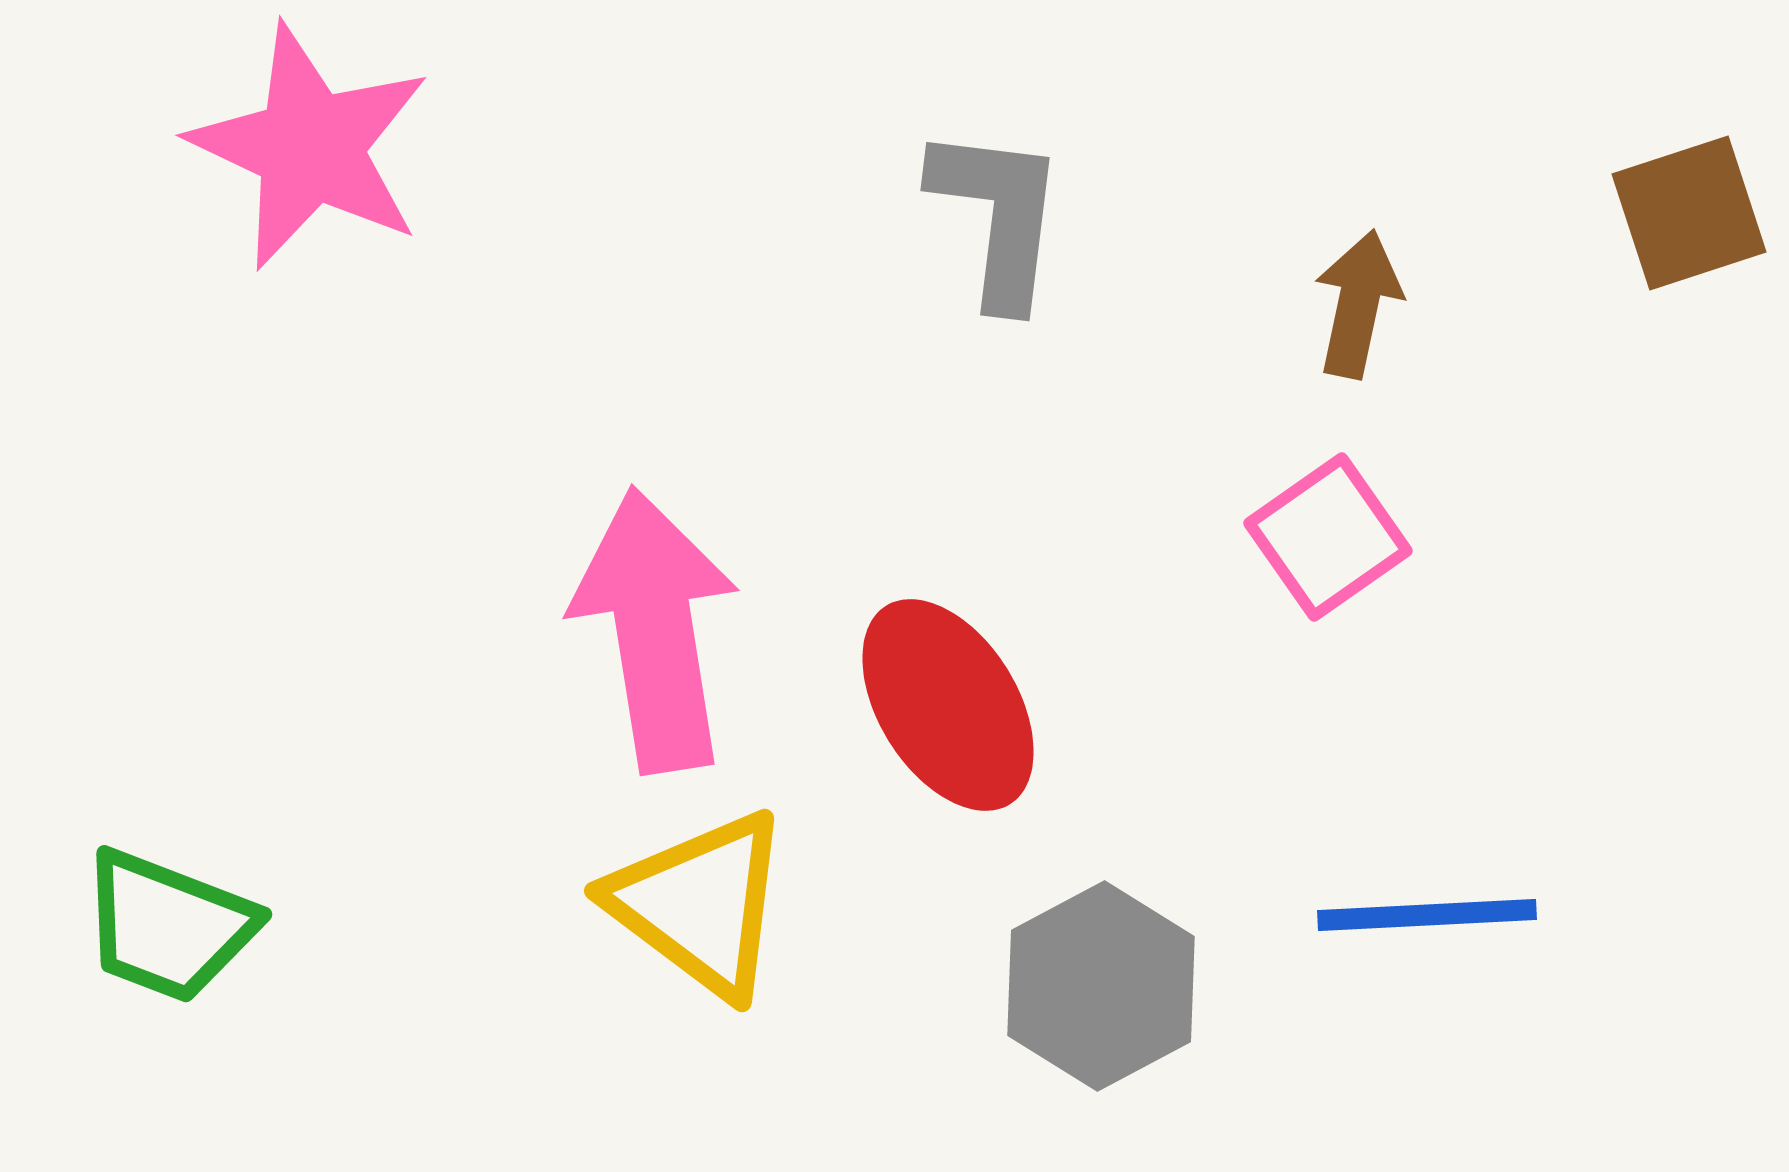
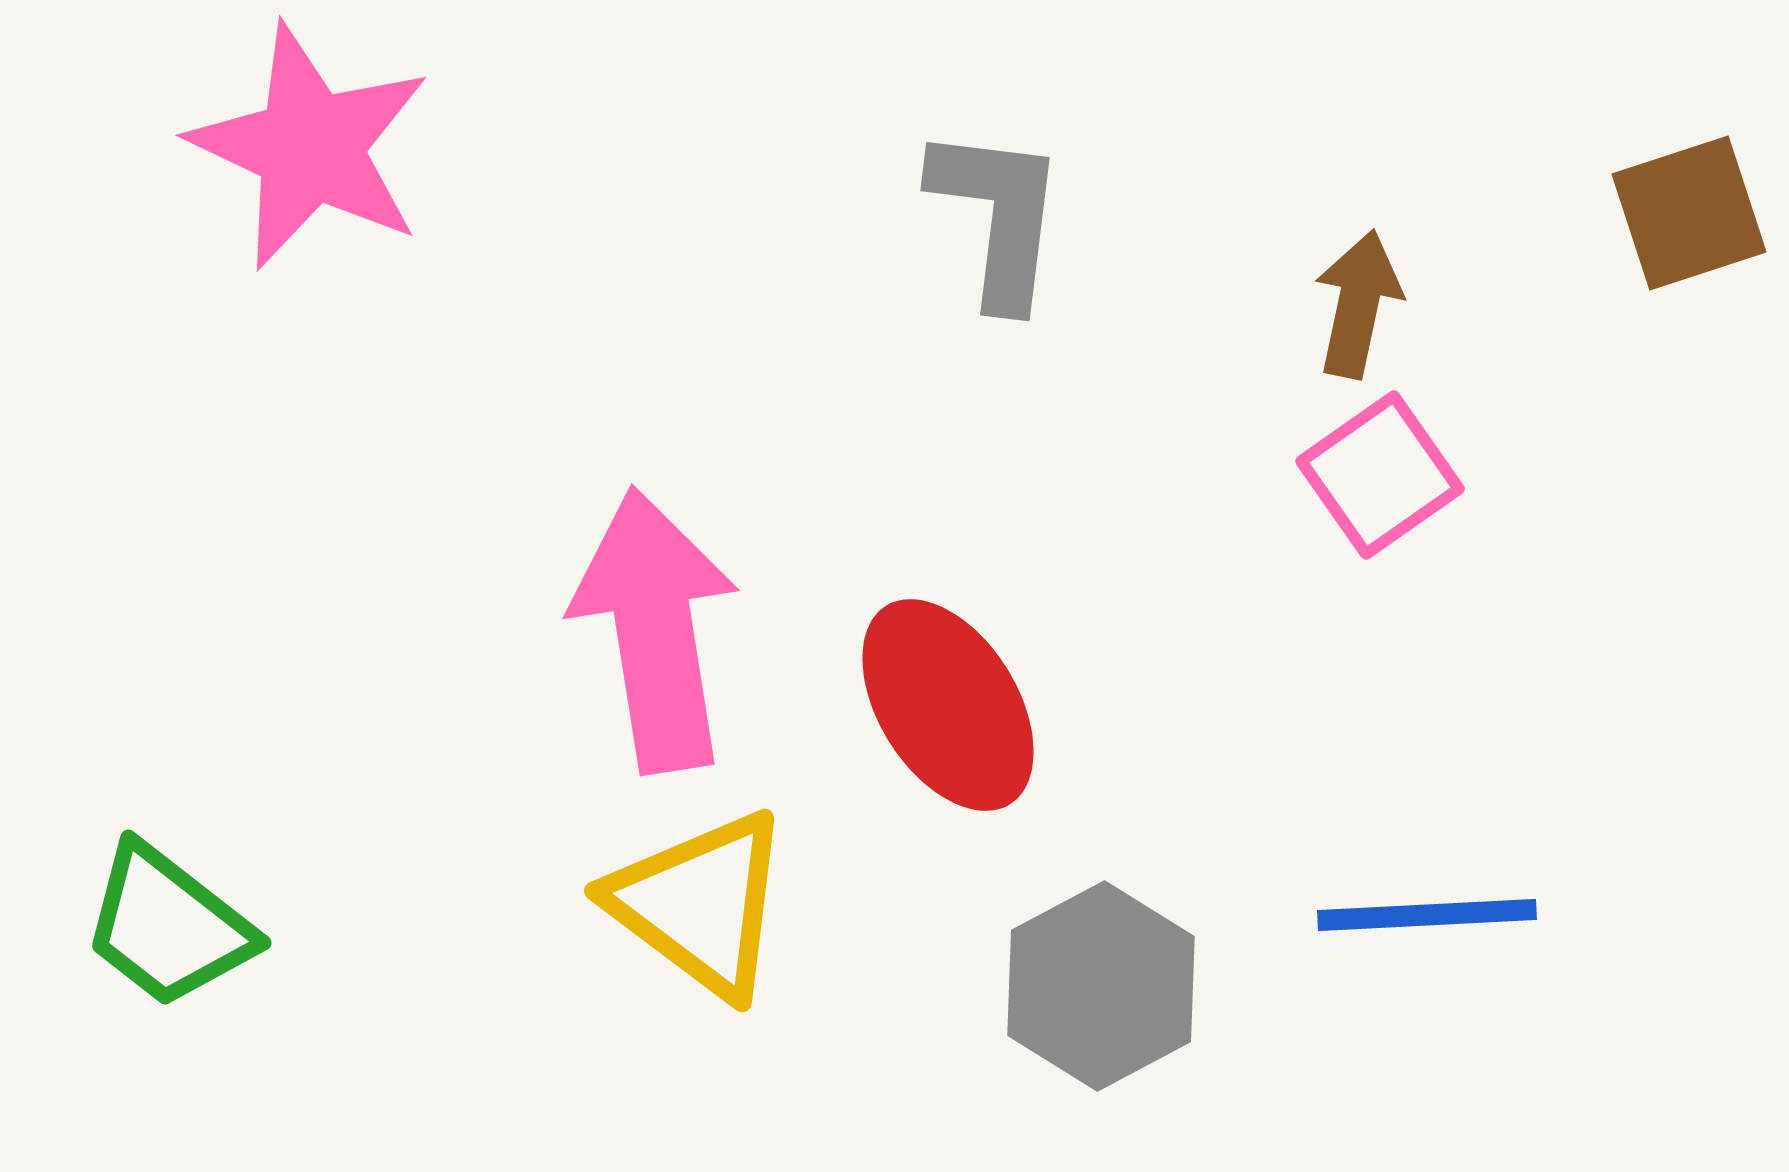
pink square: moved 52 px right, 62 px up
green trapezoid: rotated 17 degrees clockwise
